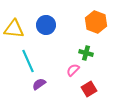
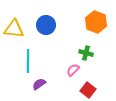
cyan line: rotated 25 degrees clockwise
red square: moved 1 px left, 1 px down; rotated 21 degrees counterclockwise
